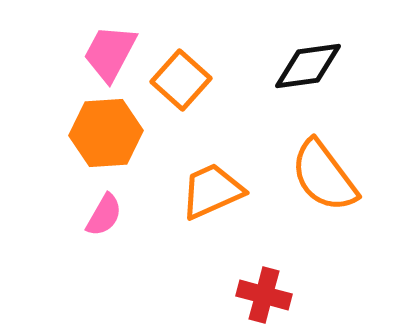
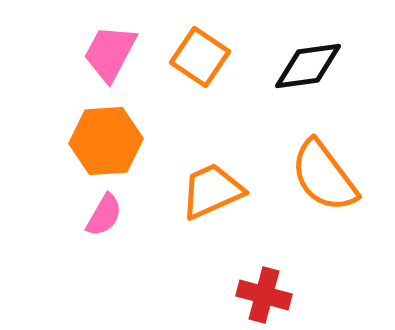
orange square: moved 19 px right, 23 px up; rotated 8 degrees counterclockwise
orange hexagon: moved 8 px down
